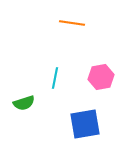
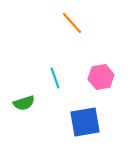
orange line: rotated 40 degrees clockwise
cyan line: rotated 30 degrees counterclockwise
blue square: moved 2 px up
